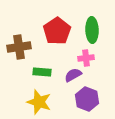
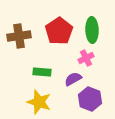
red pentagon: moved 2 px right
brown cross: moved 11 px up
pink cross: rotated 21 degrees counterclockwise
purple semicircle: moved 4 px down
purple hexagon: moved 3 px right
